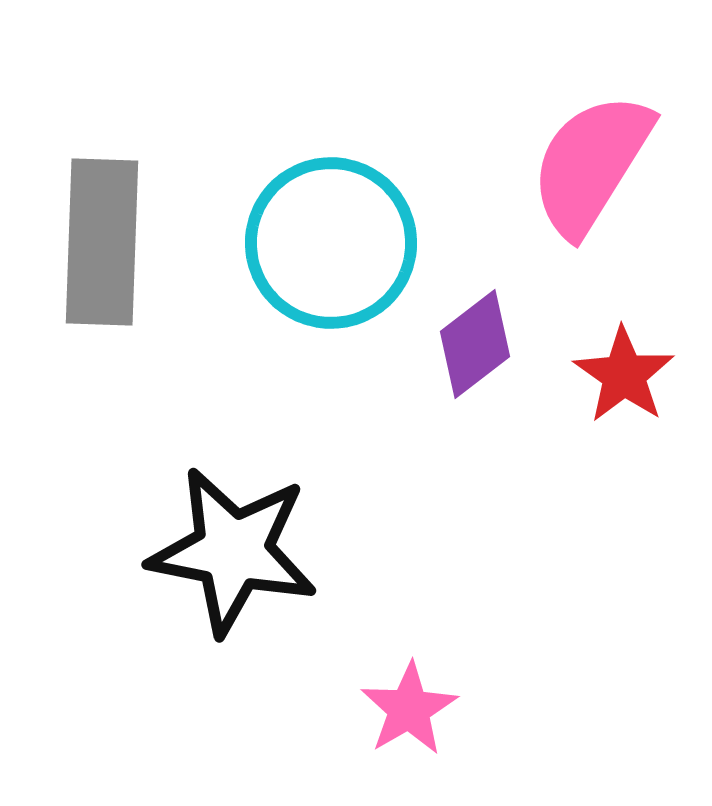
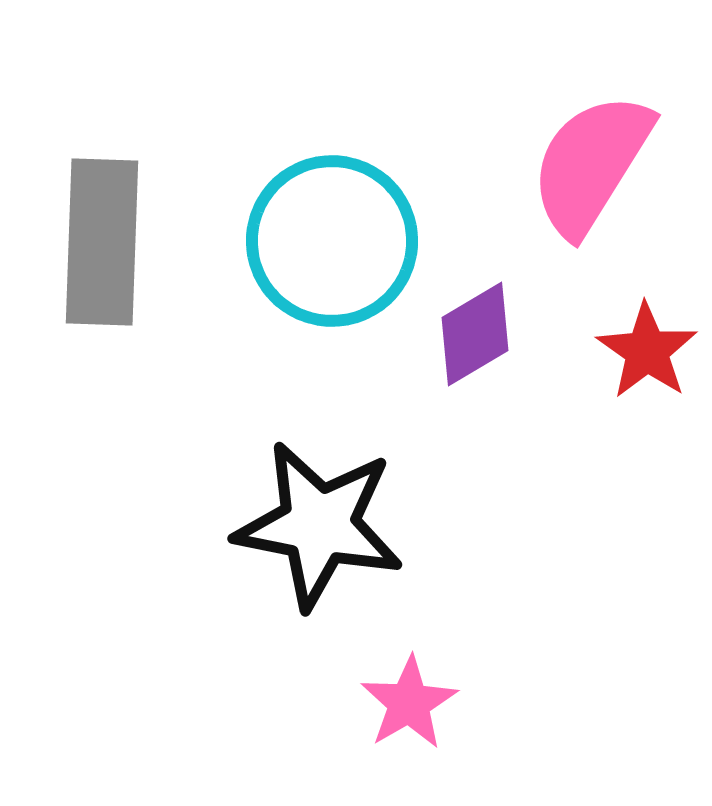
cyan circle: moved 1 px right, 2 px up
purple diamond: moved 10 px up; rotated 7 degrees clockwise
red star: moved 23 px right, 24 px up
black star: moved 86 px right, 26 px up
pink star: moved 6 px up
